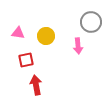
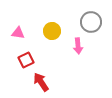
yellow circle: moved 6 px right, 5 px up
red square: rotated 14 degrees counterclockwise
red arrow: moved 5 px right, 3 px up; rotated 24 degrees counterclockwise
